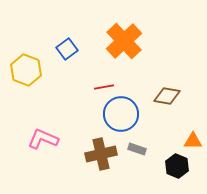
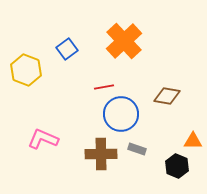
brown cross: rotated 12 degrees clockwise
